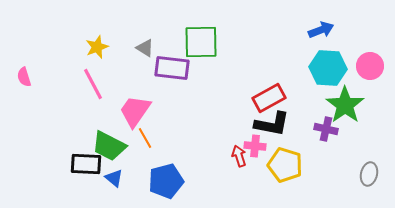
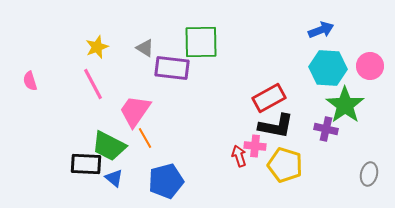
pink semicircle: moved 6 px right, 4 px down
black L-shape: moved 4 px right, 2 px down
